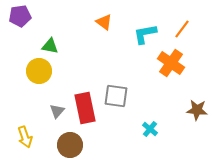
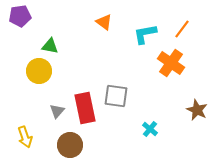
brown star: rotated 20 degrees clockwise
